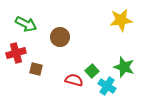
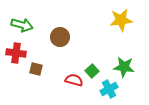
green arrow: moved 4 px left, 1 px down; rotated 10 degrees counterclockwise
red cross: rotated 24 degrees clockwise
green star: rotated 10 degrees counterclockwise
cyan cross: moved 2 px right, 3 px down; rotated 30 degrees clockwise
